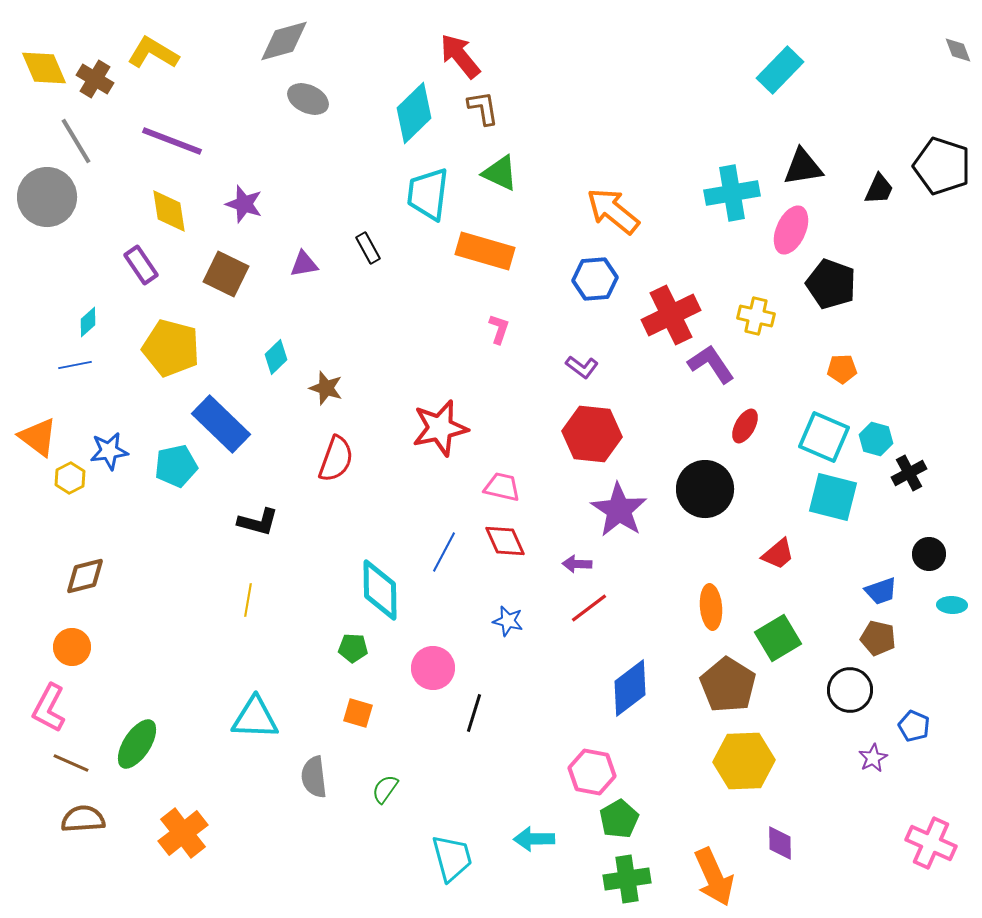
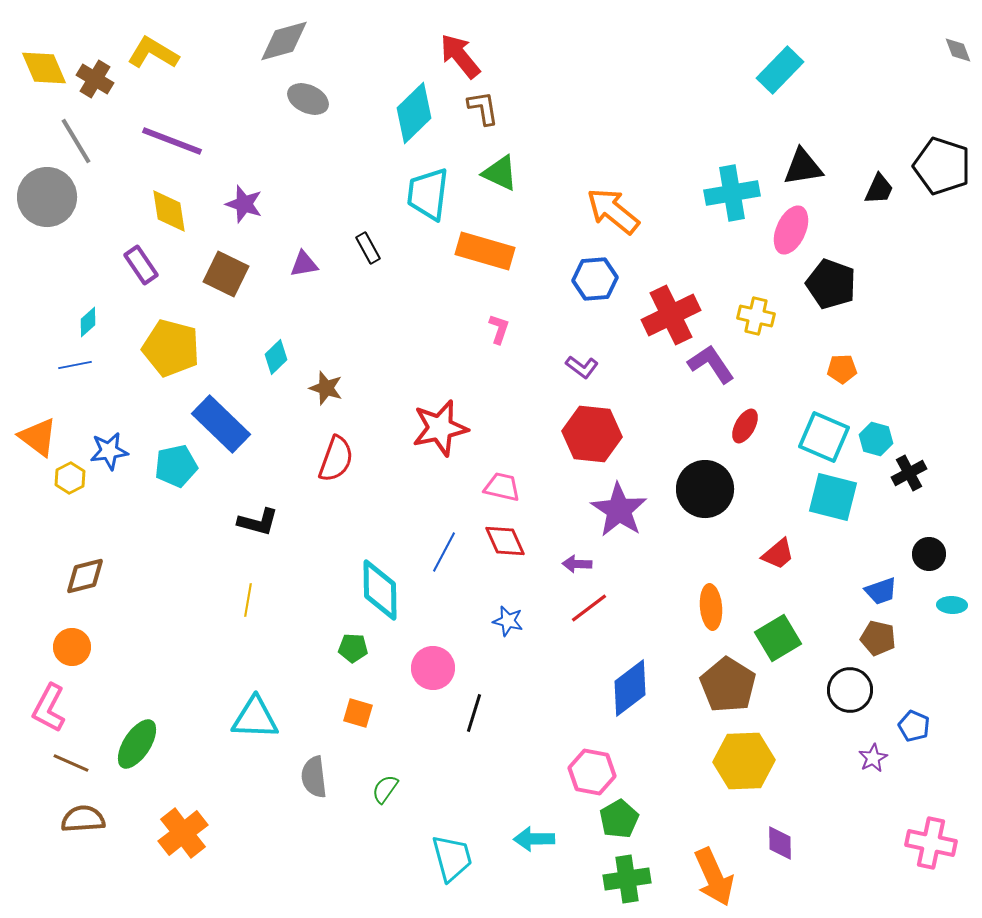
pink cross at (931, 843): rotated 12 degrees counterclockwise
